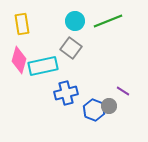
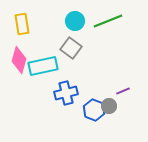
purple line: rotated 56 degrees counterclockwise
